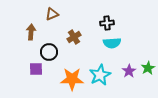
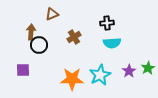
black circle: moved 10 px left, 7 px up
purple square: moved 13 px left, 1 px down
